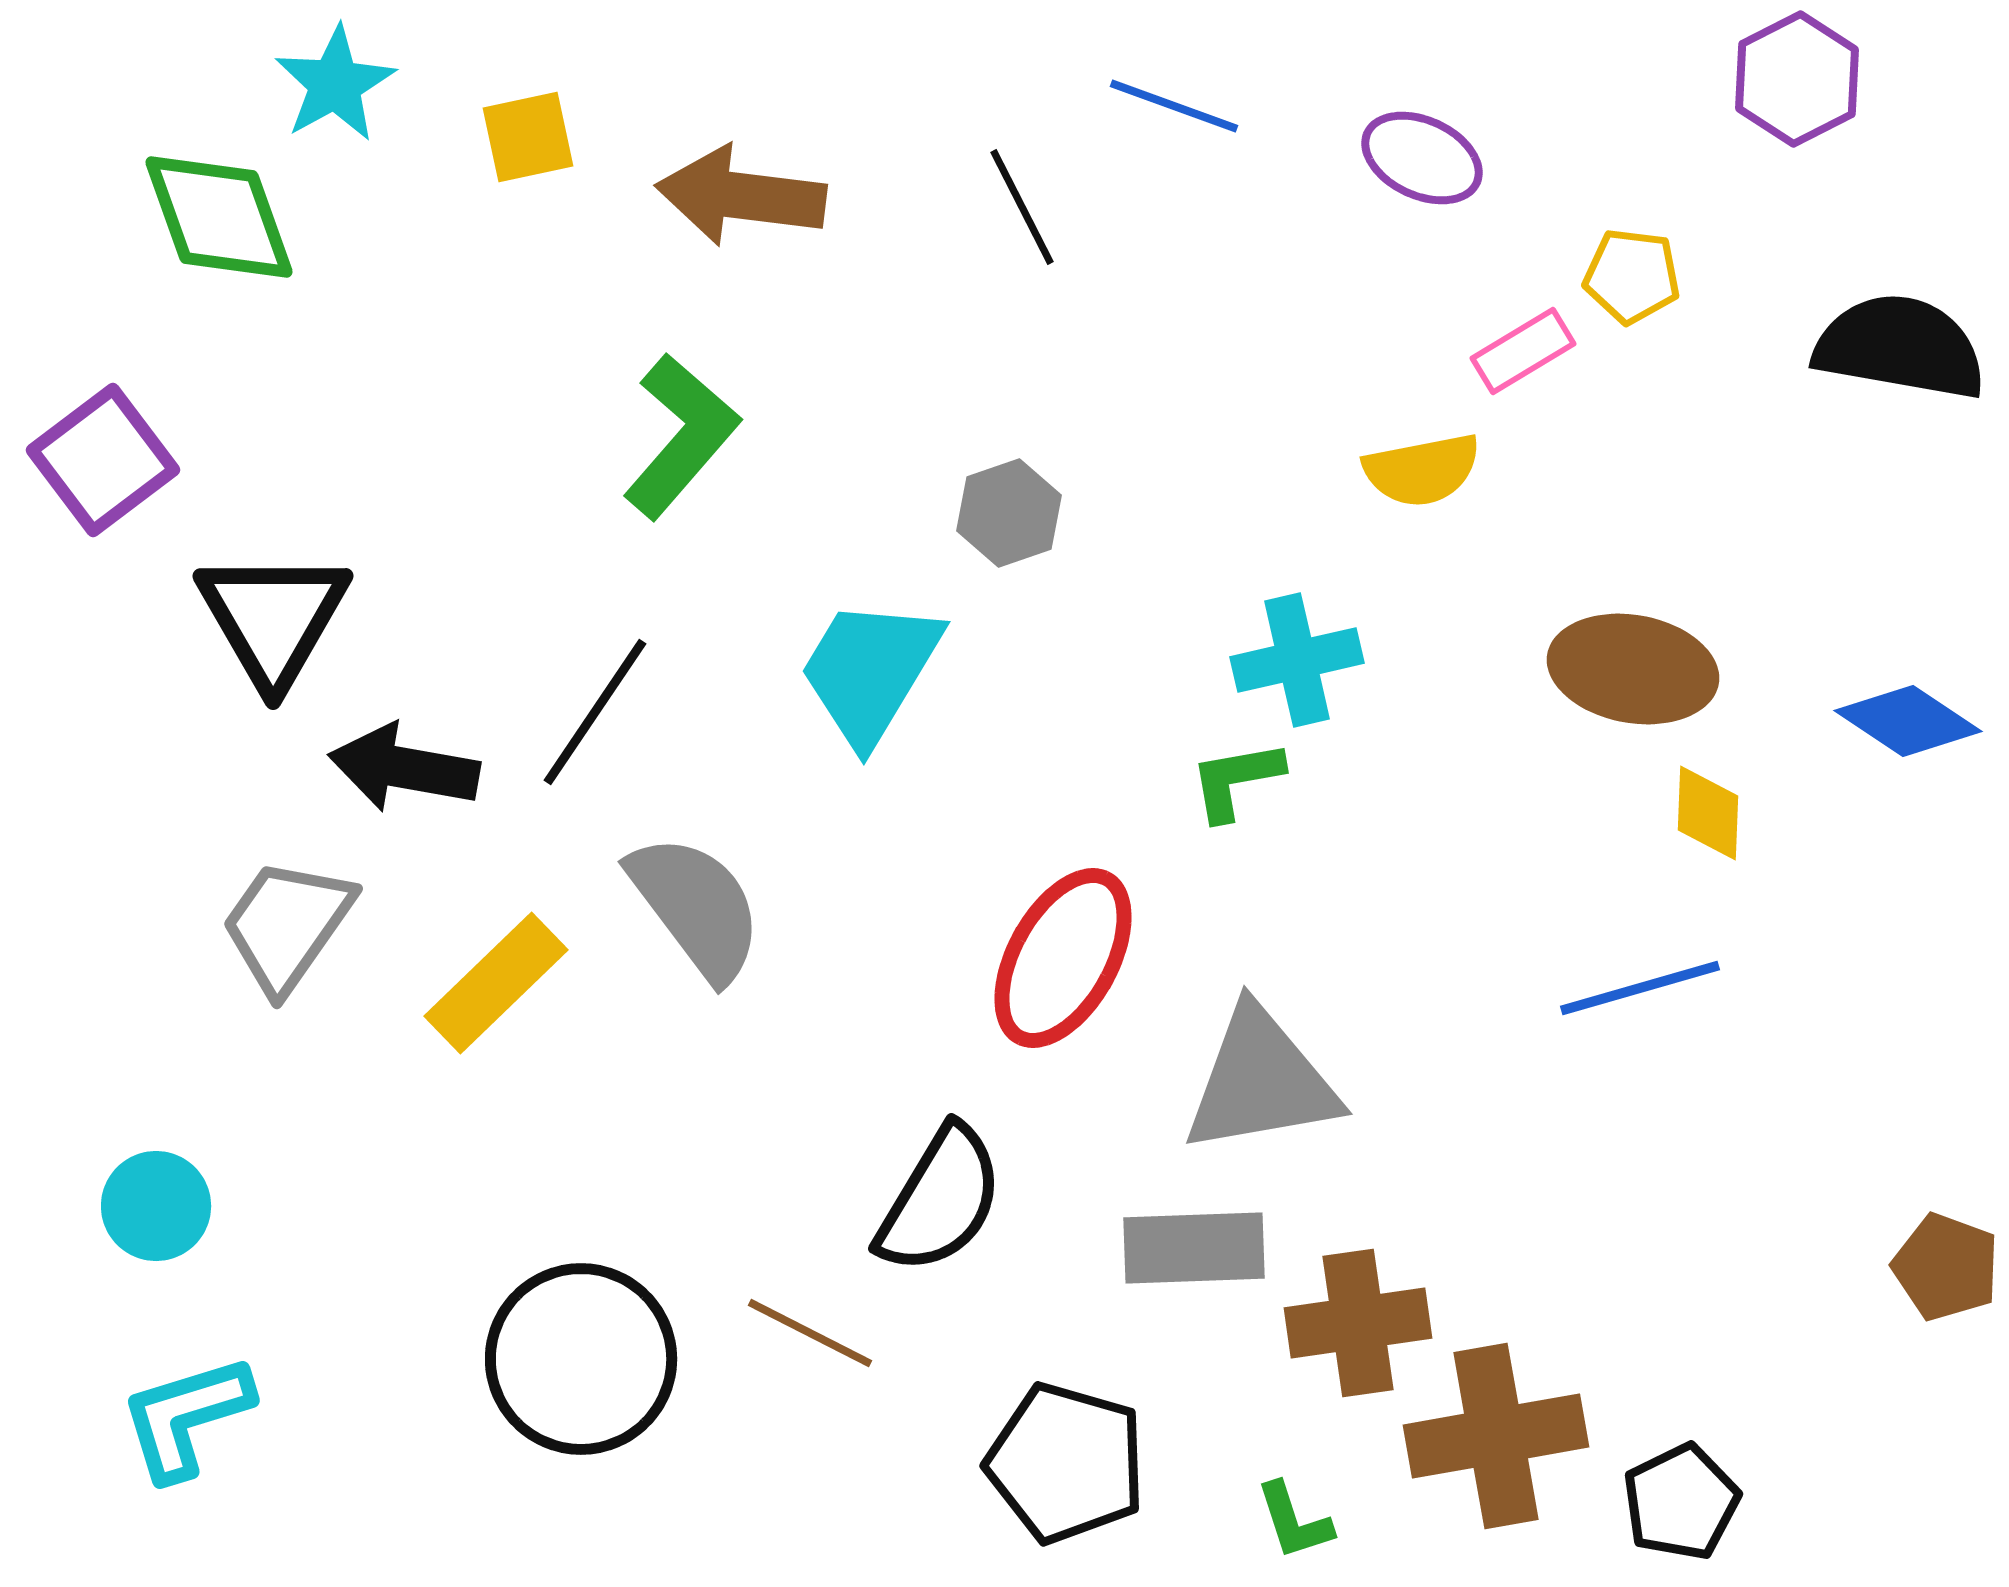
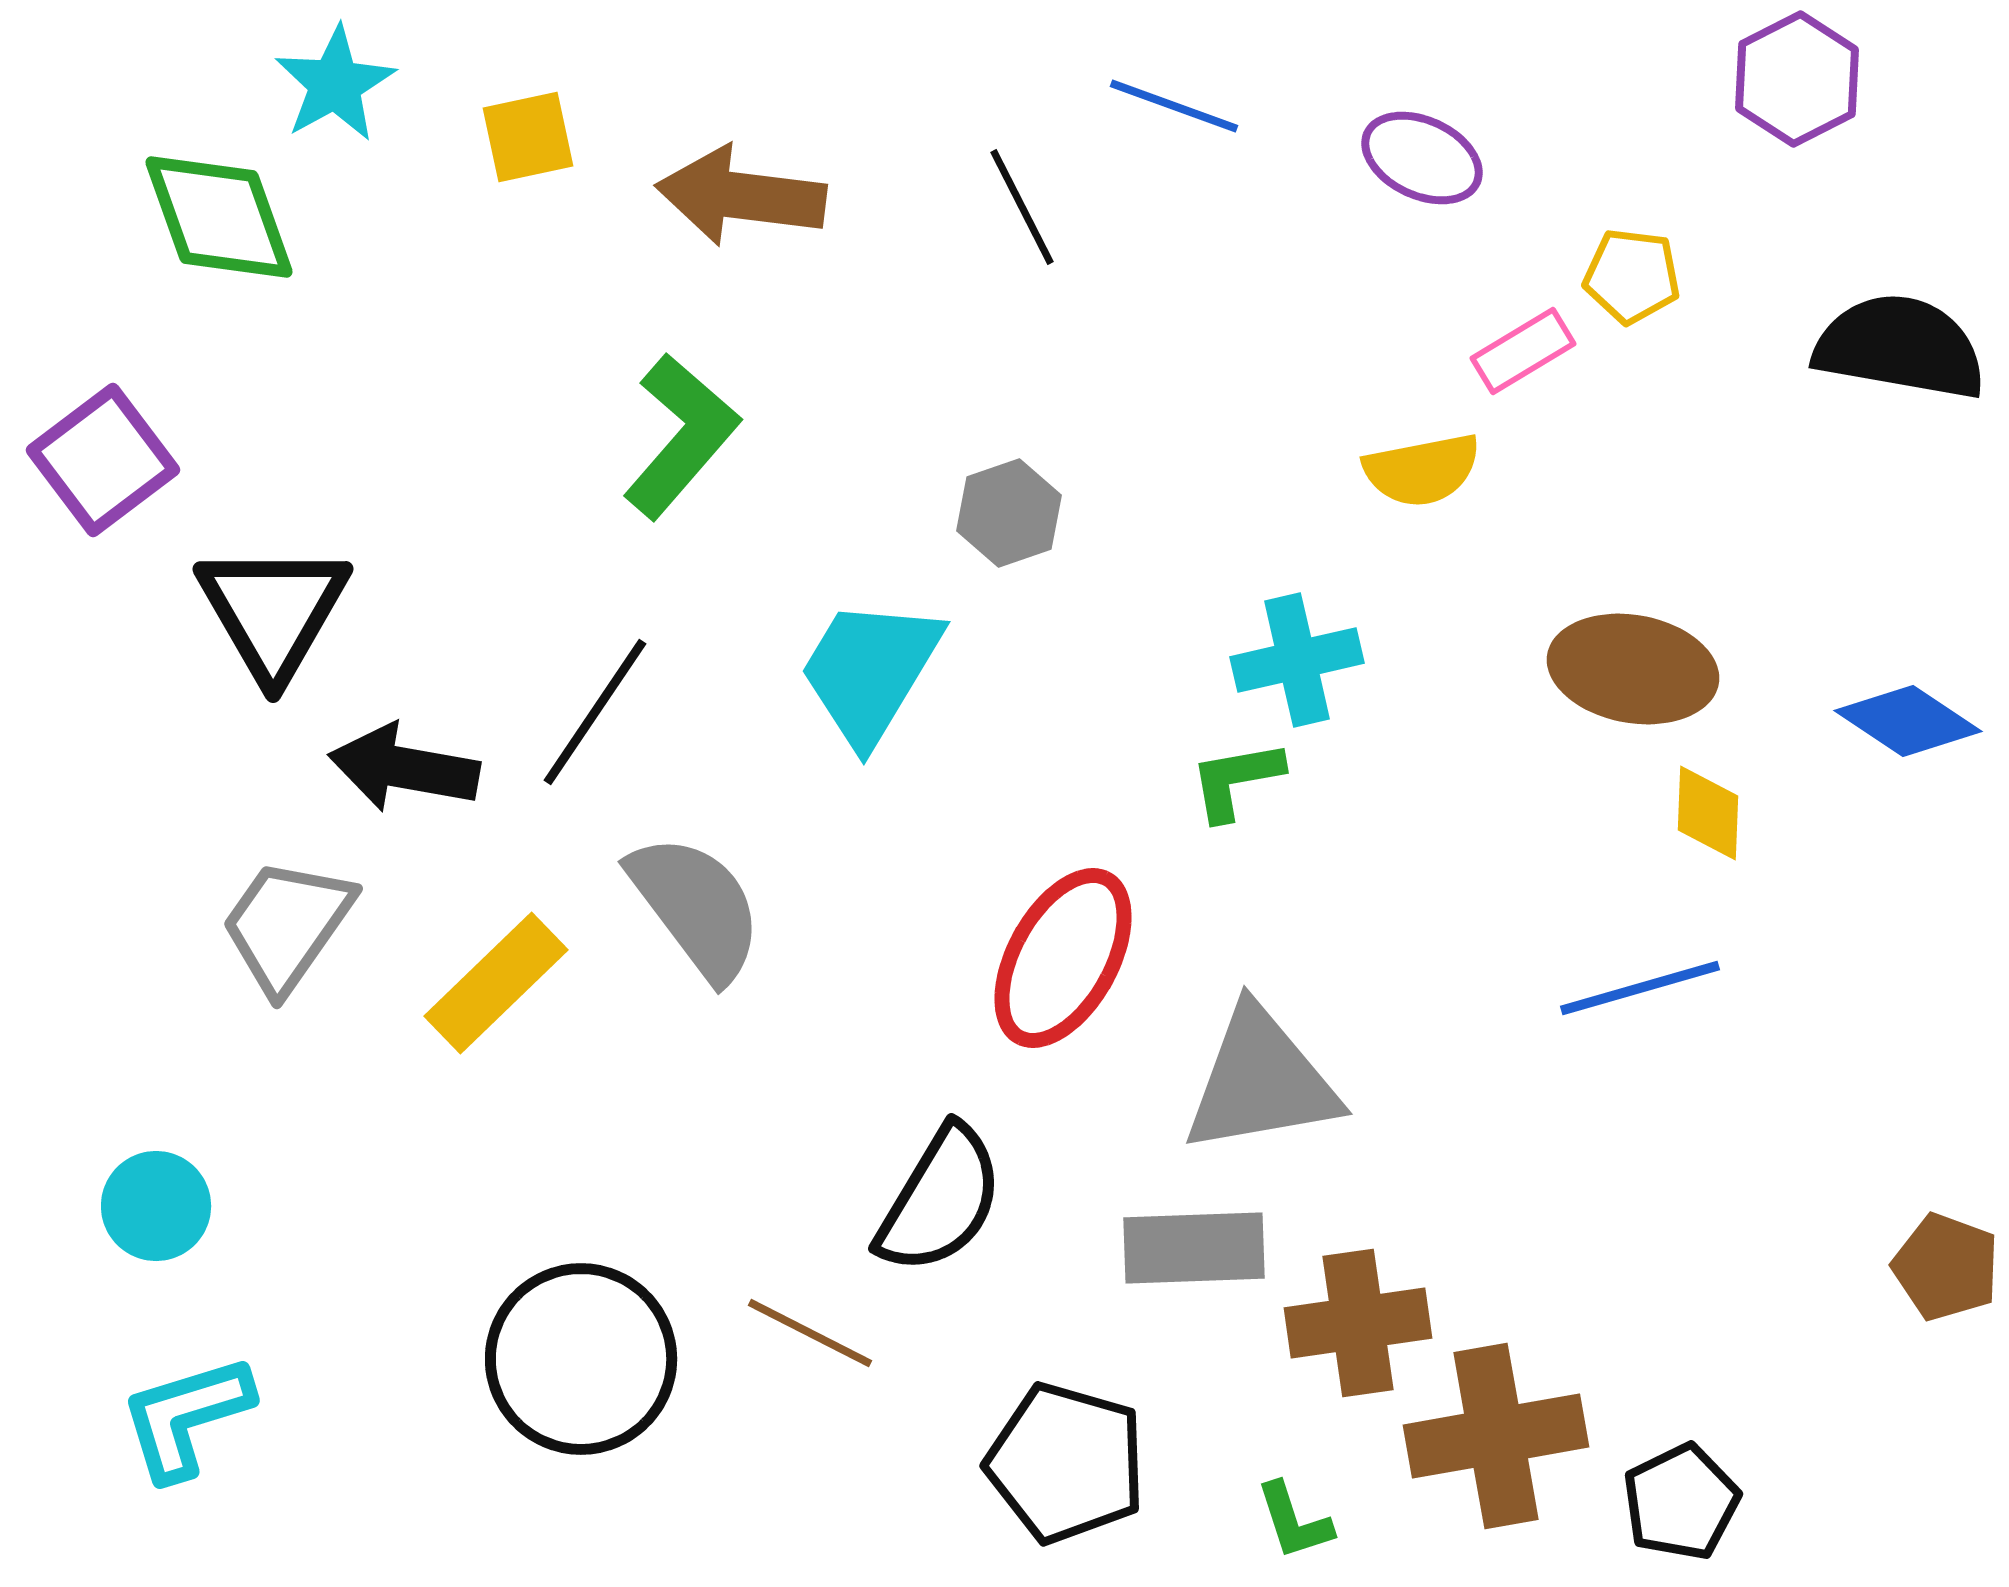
black triangle at (273, 618): moved 7 px up
